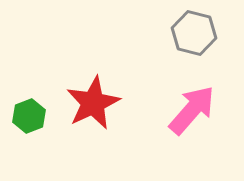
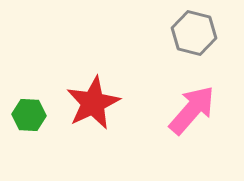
green hexagon: moved 1 px up; rotated 24 degrees clockwise
